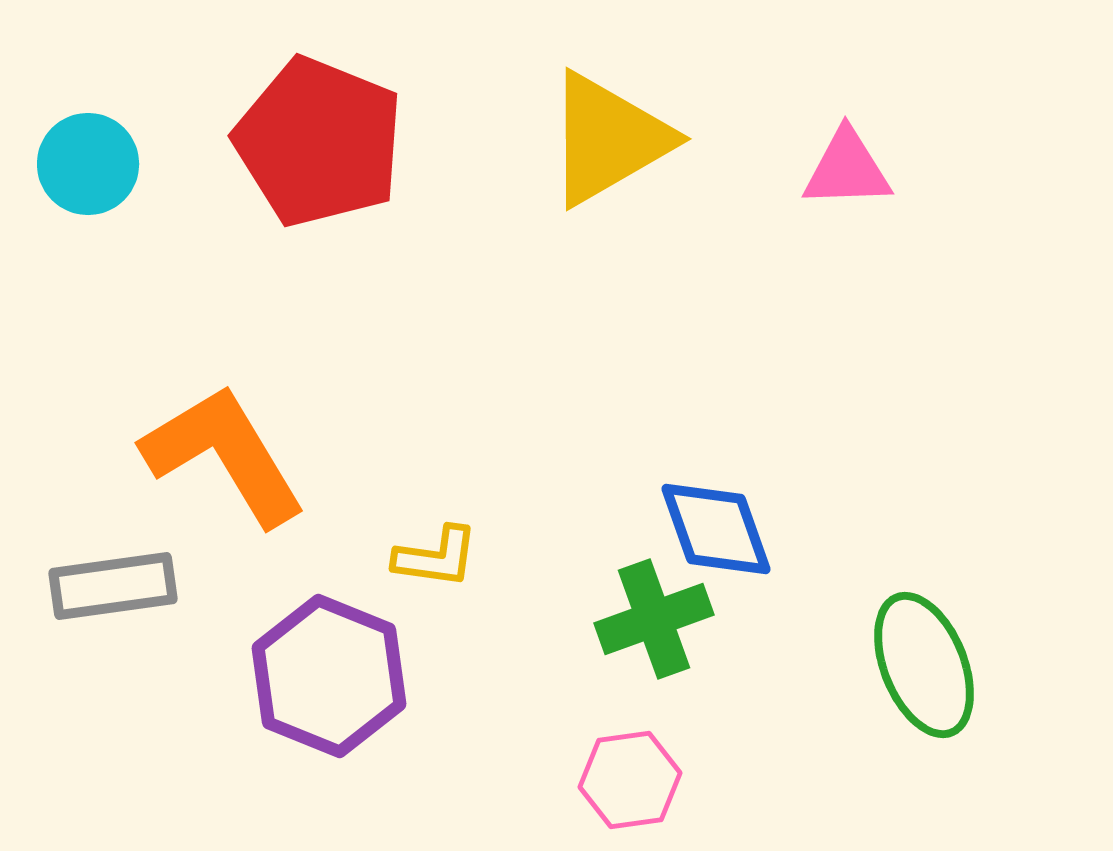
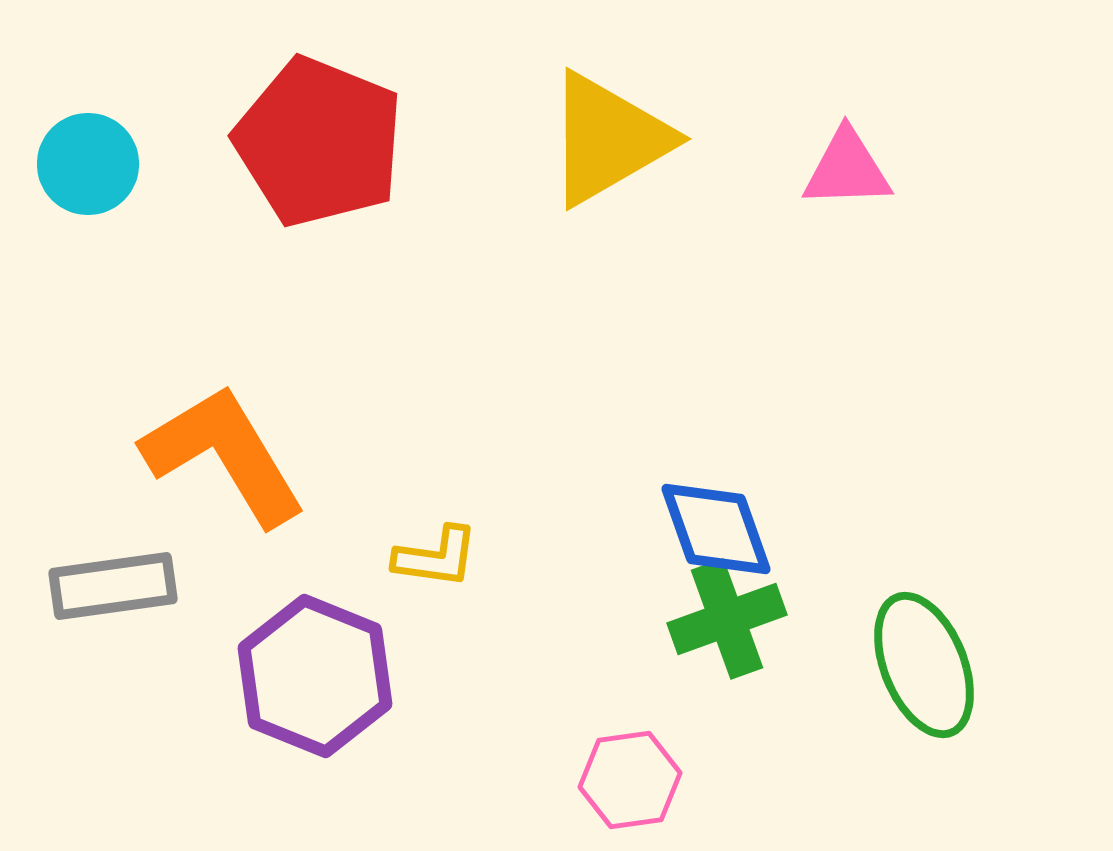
green cross: moved 73 px right
purple hexagon: moved 14 px left
